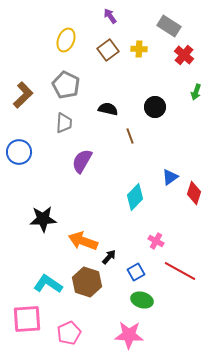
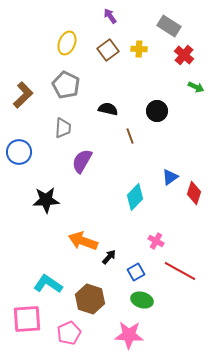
yellow ellipse: moved 1 px right, 3 px down
green arrow: moved 5 px up; rotated 84 degrees counterclockwise
black circle: moved 2 px right, 4 px down
gray trapezoid: moved 1 px left, 5 px down
black star: moved 3 px right, 19 px up
brown hexagon: moved 3 px right, 17 px down
